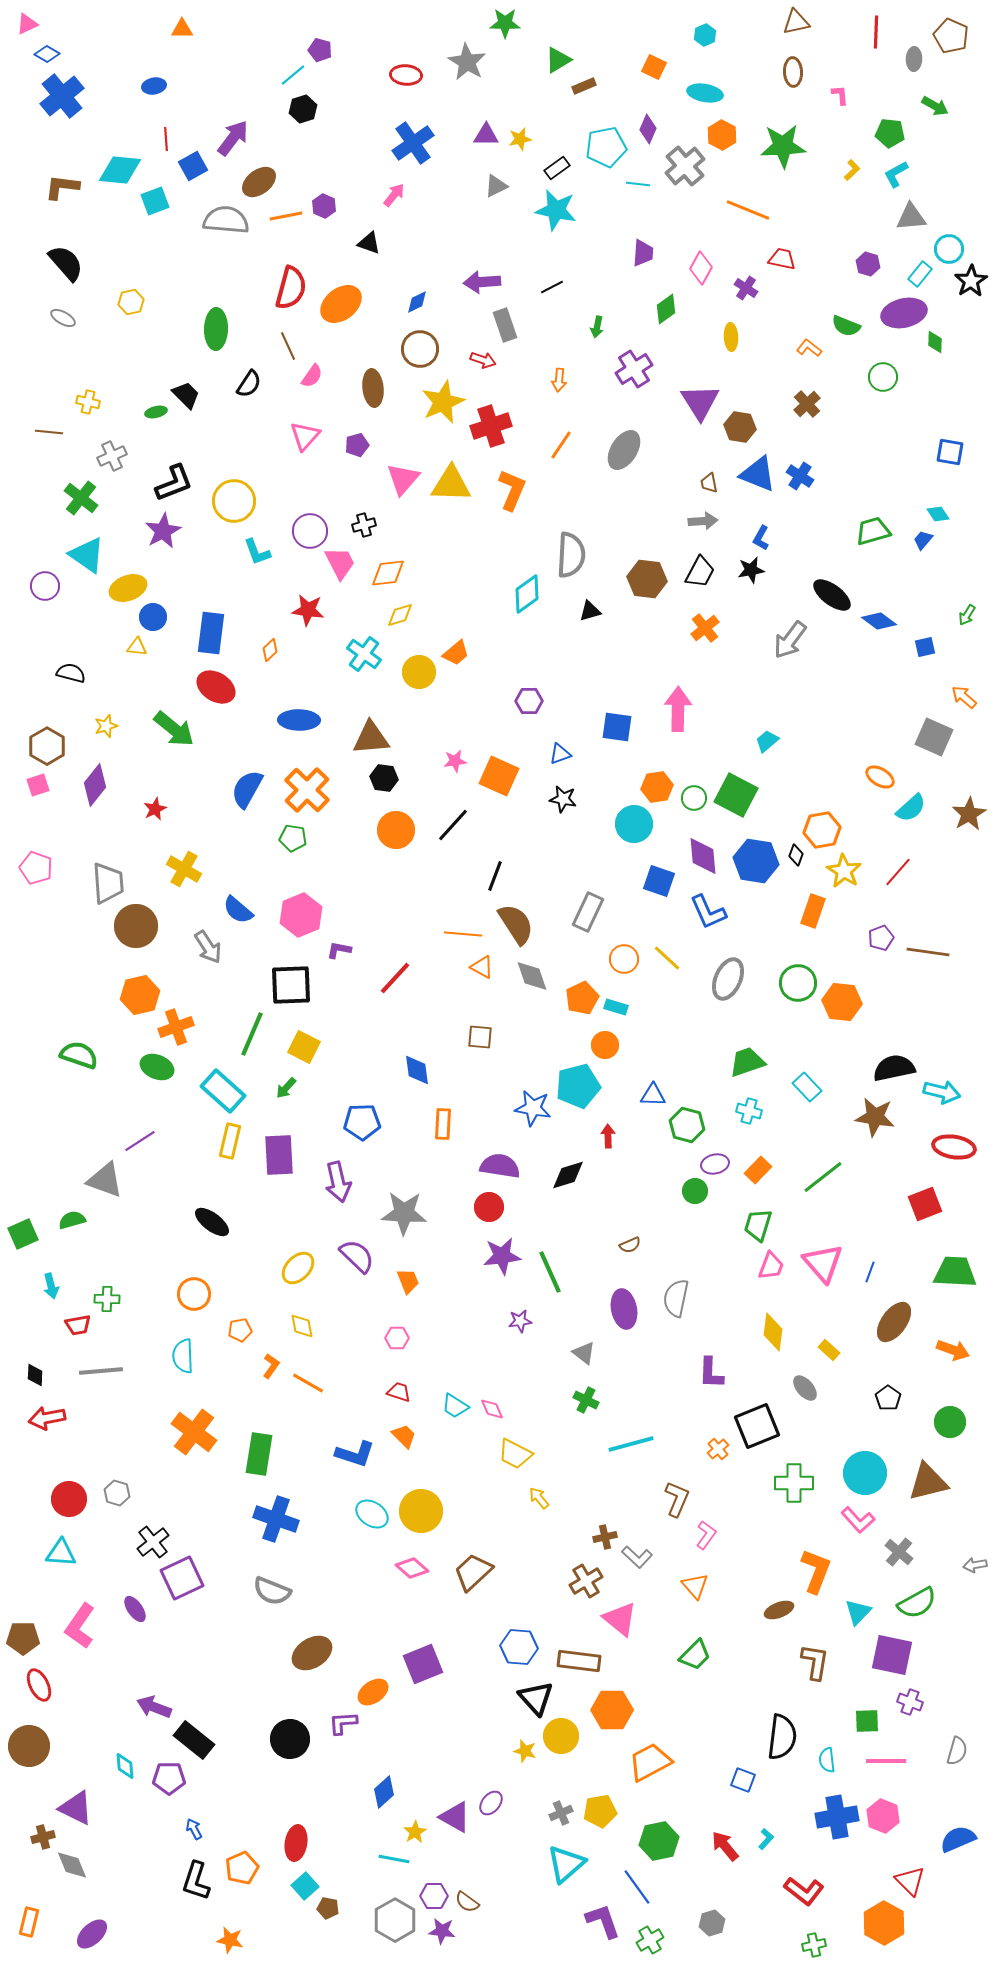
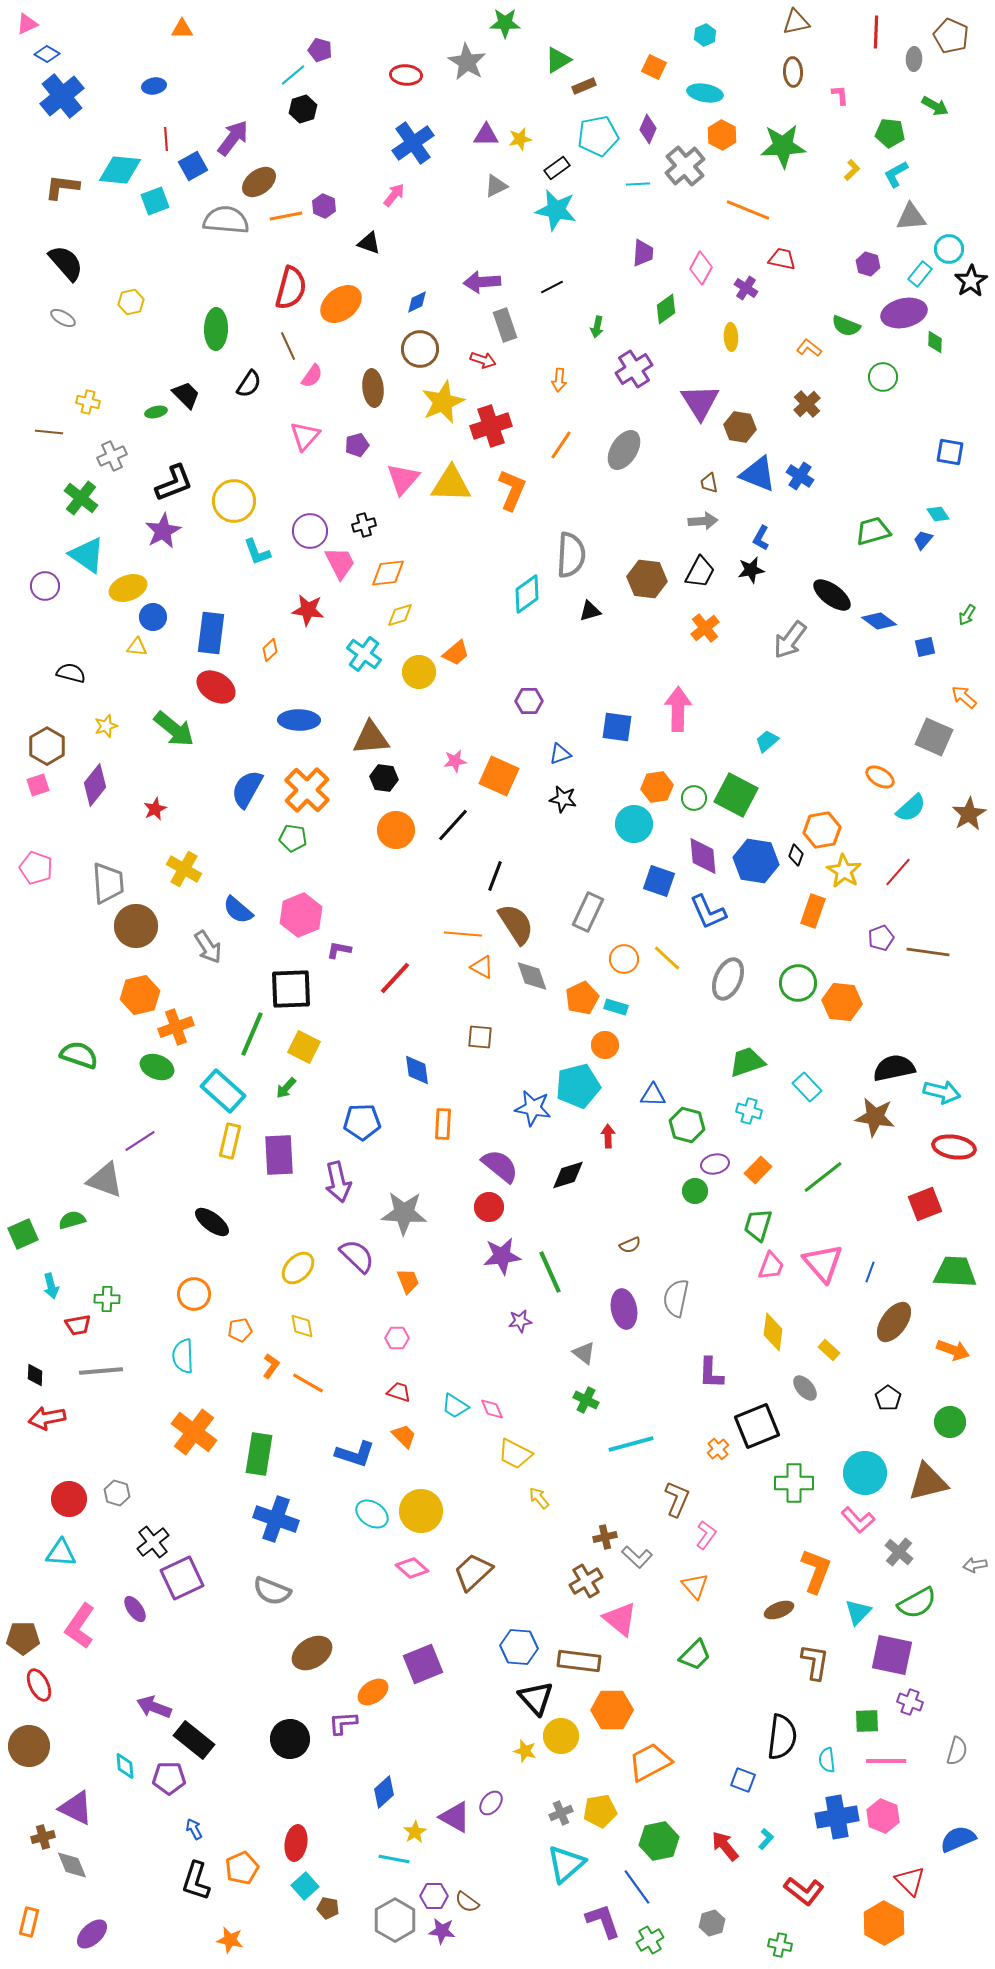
cyan pentagon at (606, 147): moved 8 px left, 11 px up
cyan line at (638, 184): rotated 10 degrees counterclockwise
black square at (291, 985): moved 4 px down
purple semicircle at (500, 1166): rotated 30 degrees clockwise
green cross at (814, 1945): moved 34 px left; rotated 25 degrees clockwise
